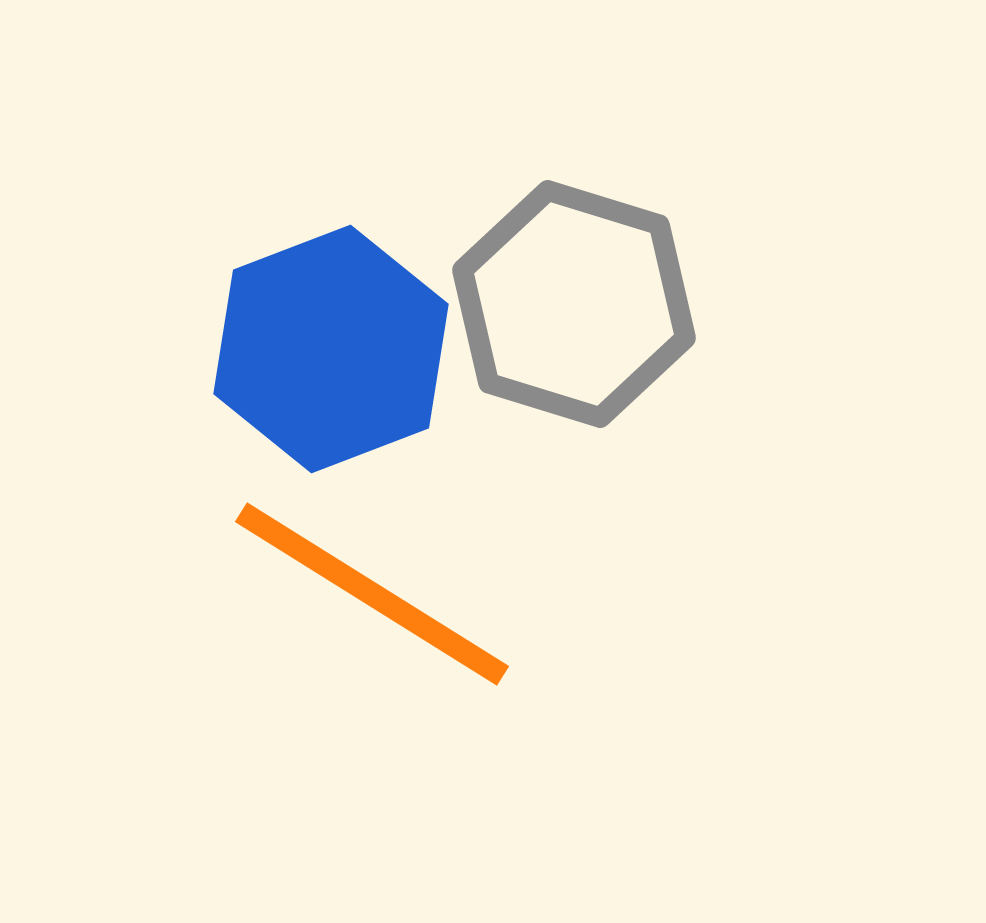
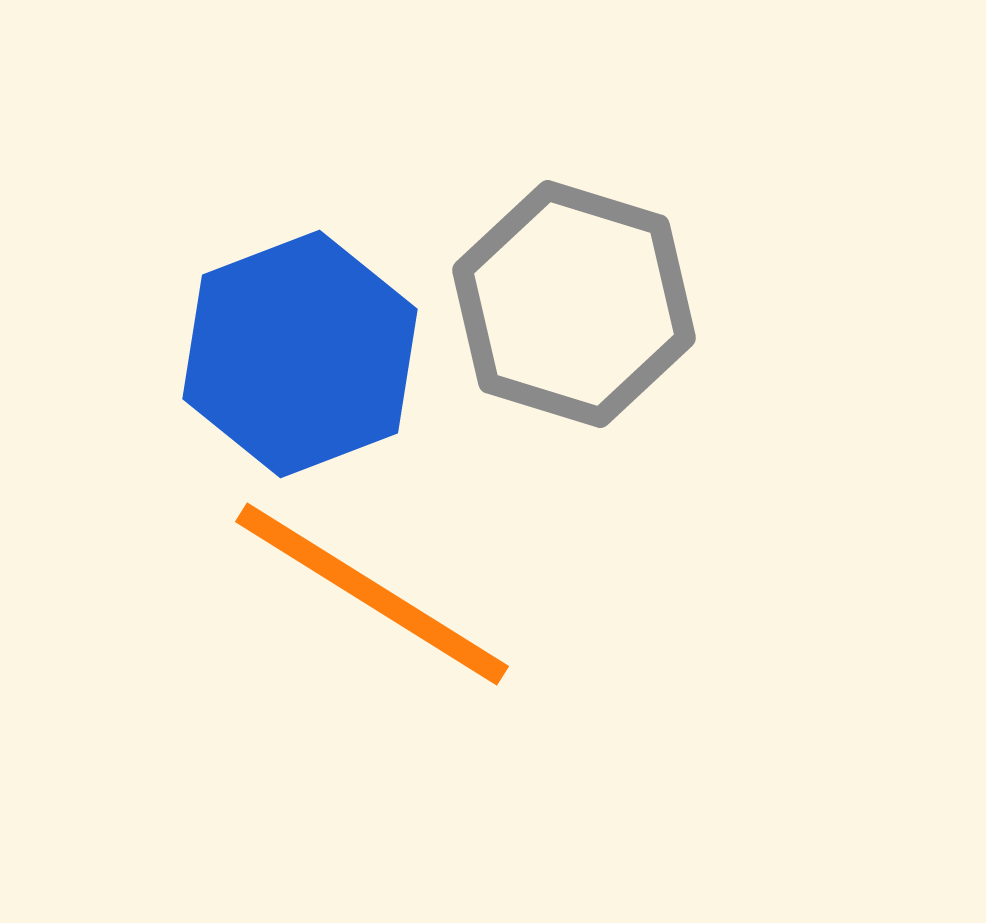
blue hexagon: moved 31 px left, 5 px down
